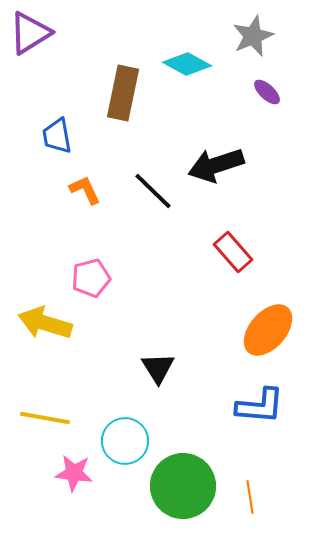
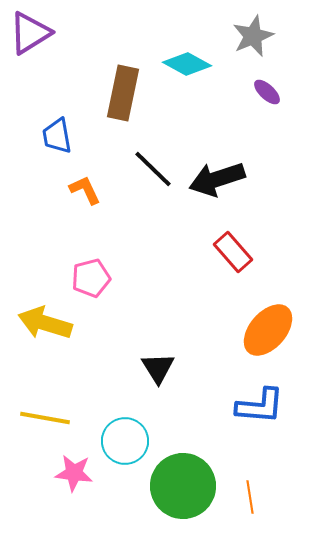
black arrow: moved 1 px right, 14 px down
black line: moved 22 px up
